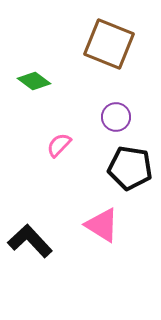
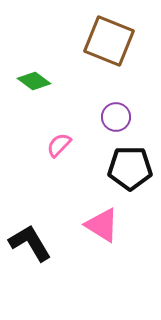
brown square: moved 3 px up
black pentagon: rotated 9 degrees counterclockwise
black L-shape: moved 2 px down; rotated 12 degrees clockwise
